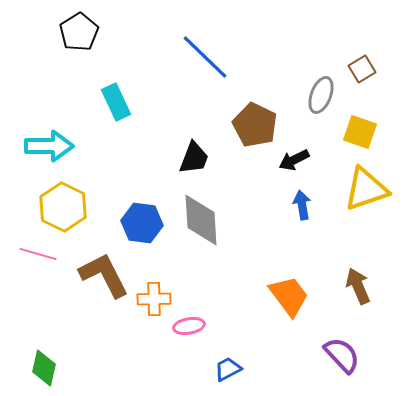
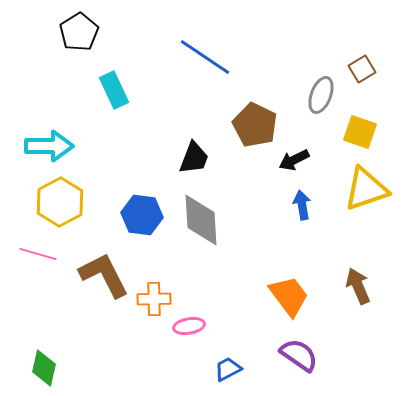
blue line: rotated 10 degrees counterclockwise
cyan rectangle: moved 2 px left, 12 px up
yellow hexagon: moved 3 px left, 5 px up; rotated 6 degrees clockwise
blue hexagon: moved 8 px up
purple semicircle: moved 43 px left; rotated 12 degrees counterclockwise
